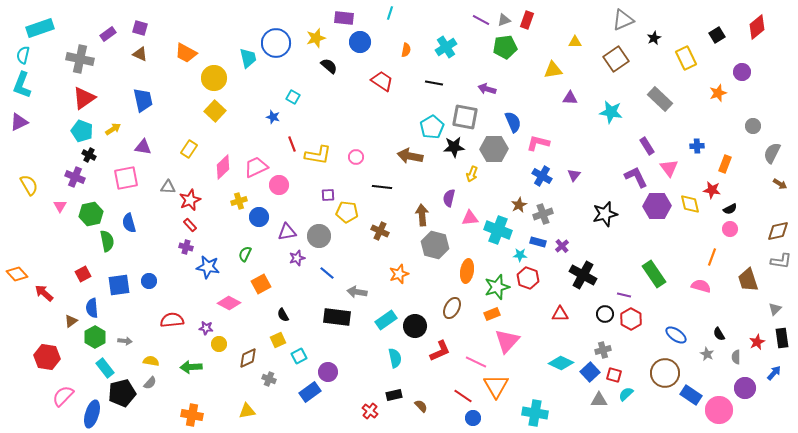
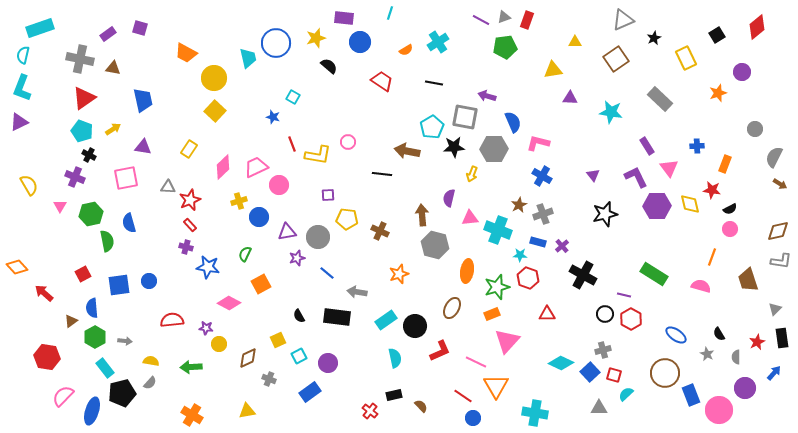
gray triangle at (504, 20): moved 3 px up
cyan cross at (446, 47): moved 8 px left, 5 px up
orange semicircle at (406, 50): rotated 48 degrees clockwise
brown triangle at (140, 54): moved 27 px left, 14 px down; rotated 14 degrees counterclockwise
cyan L-shape at (22, 85): moved 3 px down
purple arrow at (487, 89): moved 7 px down
gray circle at (753, 126): moved 2 px right, 3 px down
gray semicircle at (772, 153): moved 2 px right, 4 px down
brown arrow at (410, 156): moved 3 px left, 5 px up
pink circle at (356, 157): moved 8 px left, 15 px up
purple triangle at (574, 175): moved 19 px right; rotated 16 degrees counterclockwise
black line at (382, 187): moved 13 px up
yellow pentagon at (347, 212): moved 7 px down
gray circle at (319, 236): moved 1 px left, 1 px down
orange diamond at (17, 274): moved 7 px up
green rectangle at (654, 274): rotated 24 degrees counterclockwise
red triangle at (560, 314): moved 13 px left
black semicircle at (283, 315): moved 16 px right, 1 px down
purple circle at (328, 372): moved 9 px up
blue rectangle at (691, 395): rotated 35 degrees clockwise
gray triangle at (599, 400): moved 8 px down
blue ellipse at (92, 414): moved 3 px up
orange cross at (192, 415): rotated 20 degrees clockwise
